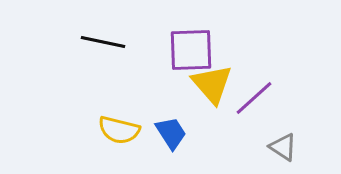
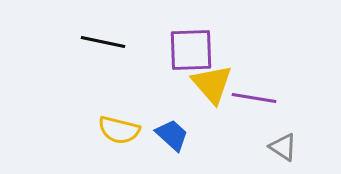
purple line: rotated 51 degrees clockwise
blue trapezoid: moved 1 px right, 2 px down; rotated 15 degrees counterclockwise
